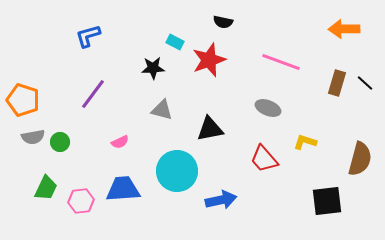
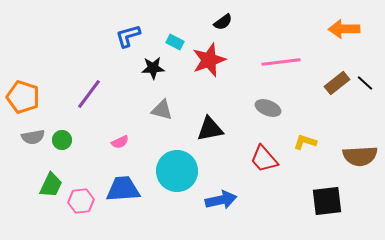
black semicircle: rotated 48 degrees counterclockwise
blue L-shape: moved 40 px right
pink line: rotated 27 degrees counterclockwise
brown rectangle: rotated 35 degrees clockwise
purple line: moved 4 px left
orange pentagon: moved 3 px up
green circle: moved 2 px right, 2 px up
brown semicircle: moved 3 px up; rotated 72 degrees clockwise
green trapezoid: moved 5 px right, 3 px up
